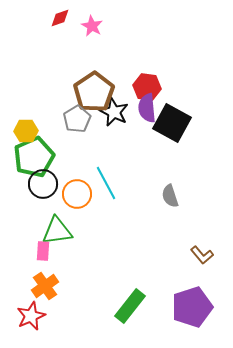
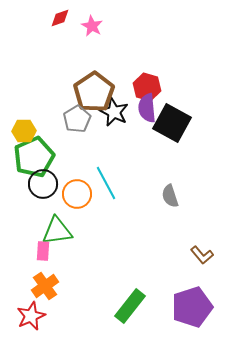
red hexagon: rotated 8 degrees clockwise
yellow hexagon: moved 2 px left
